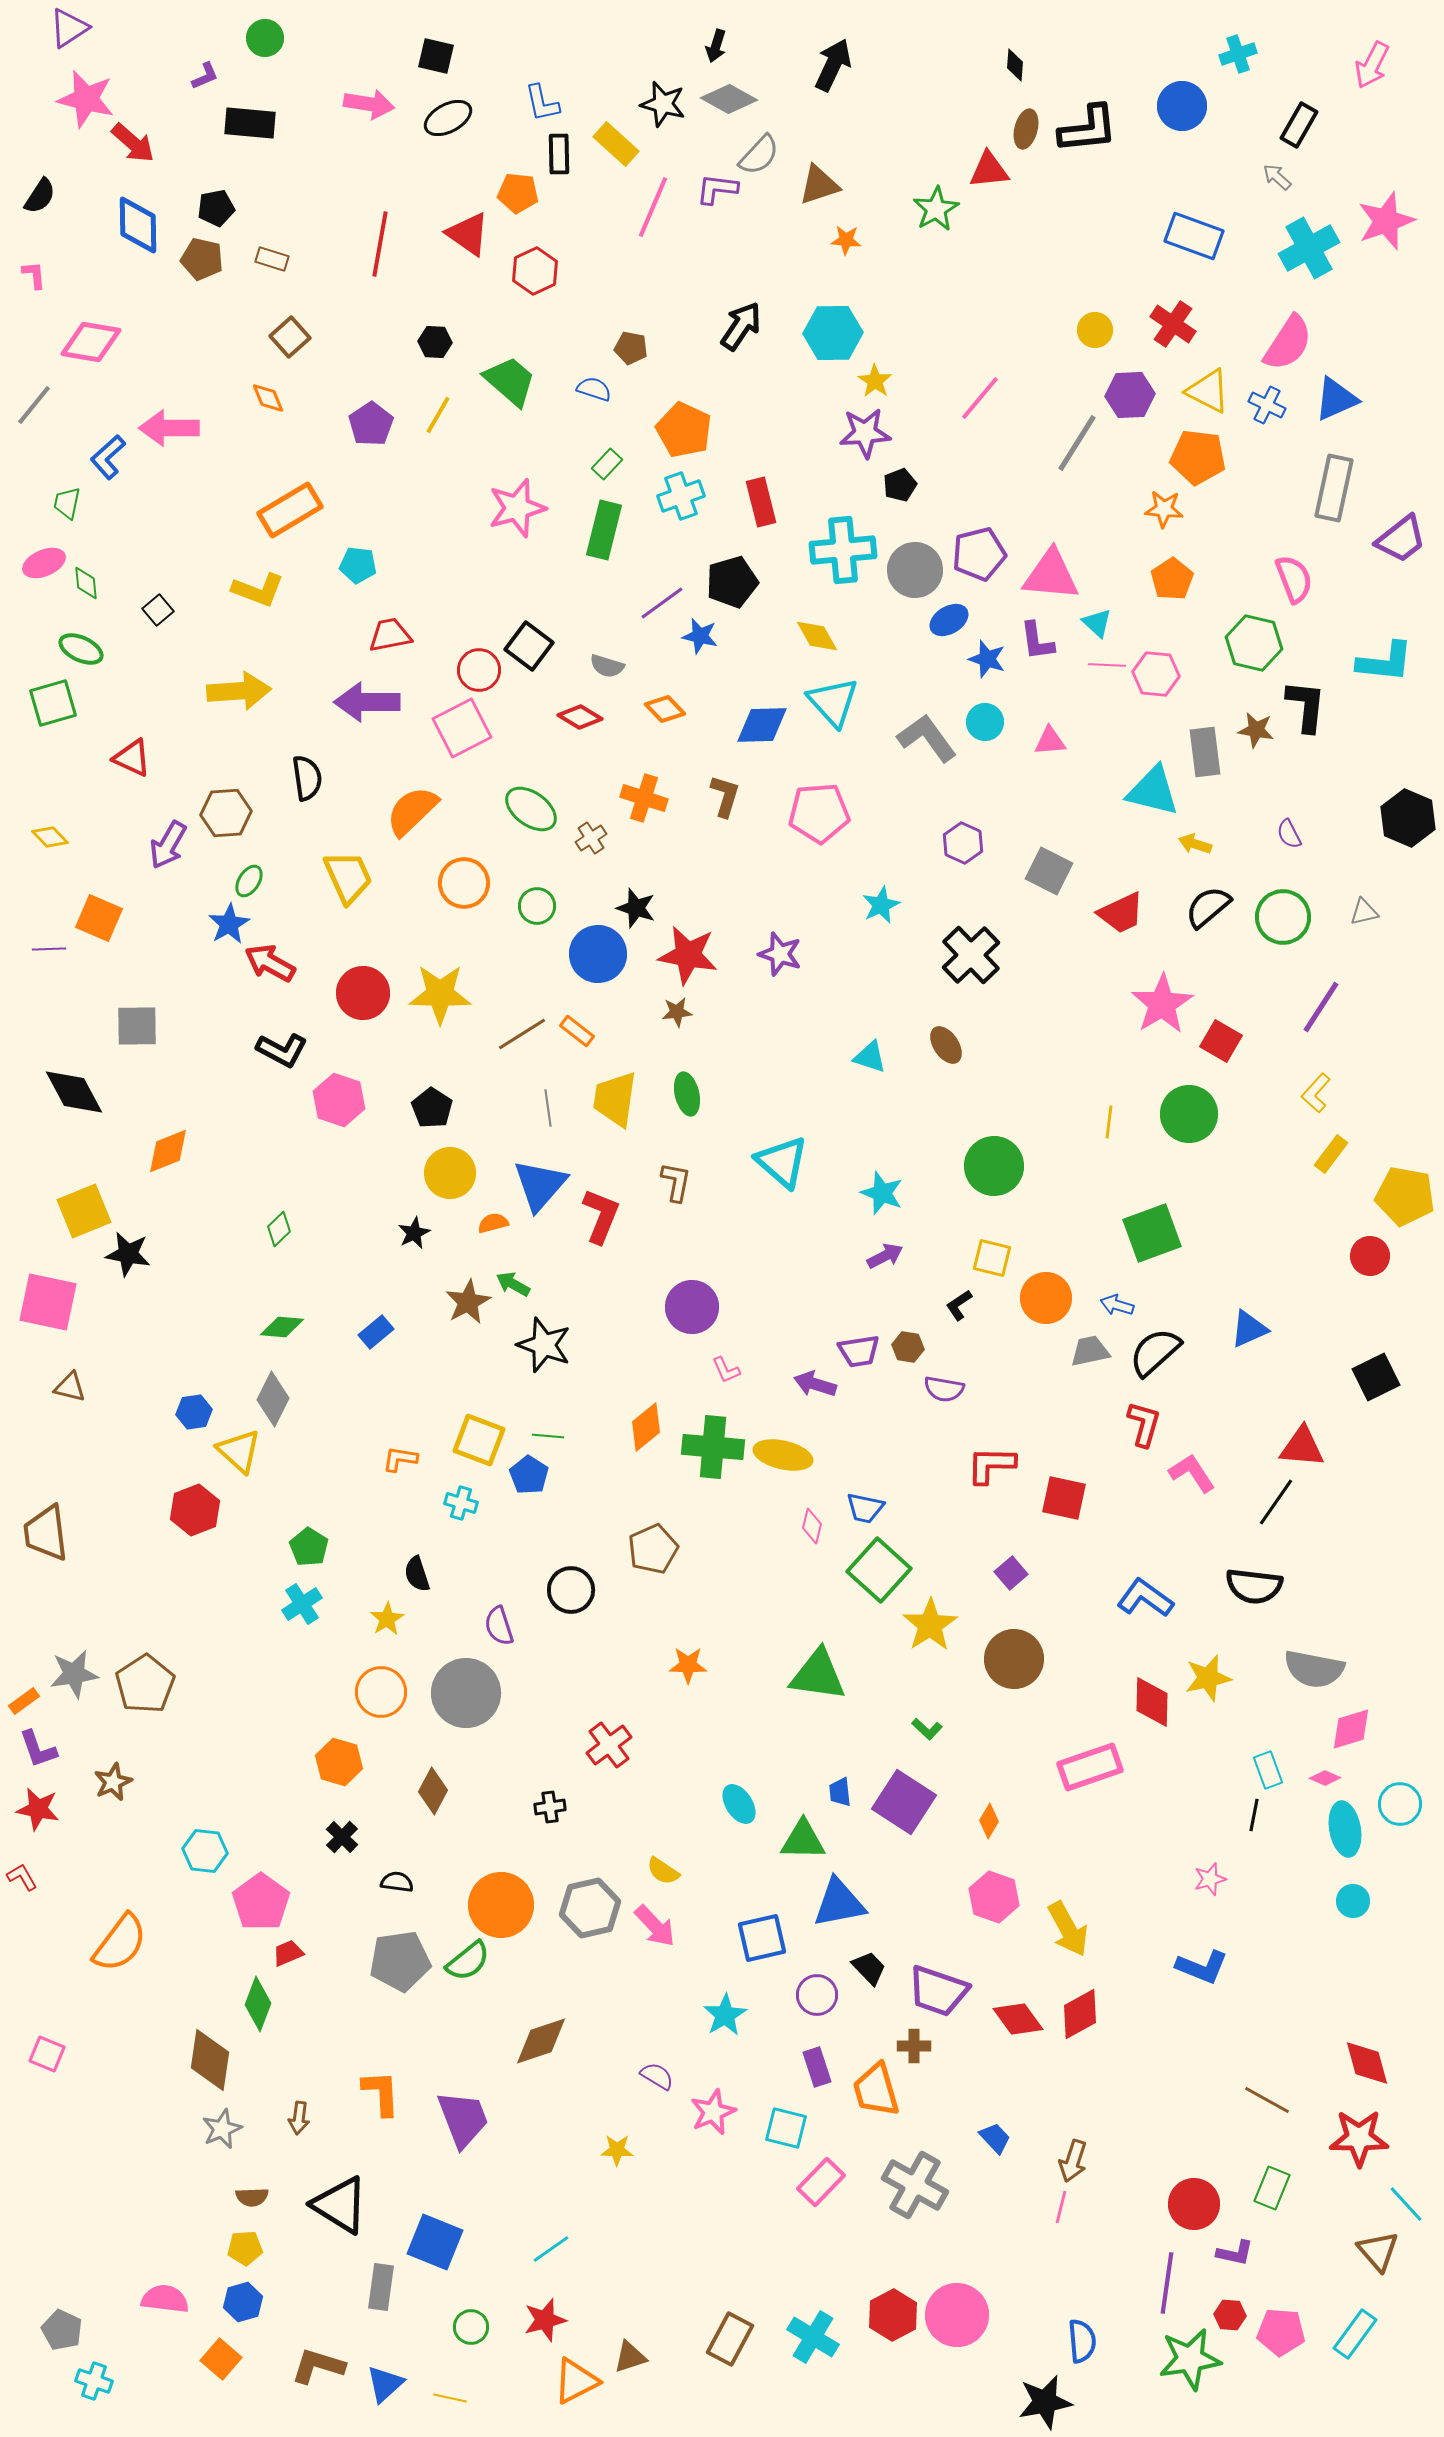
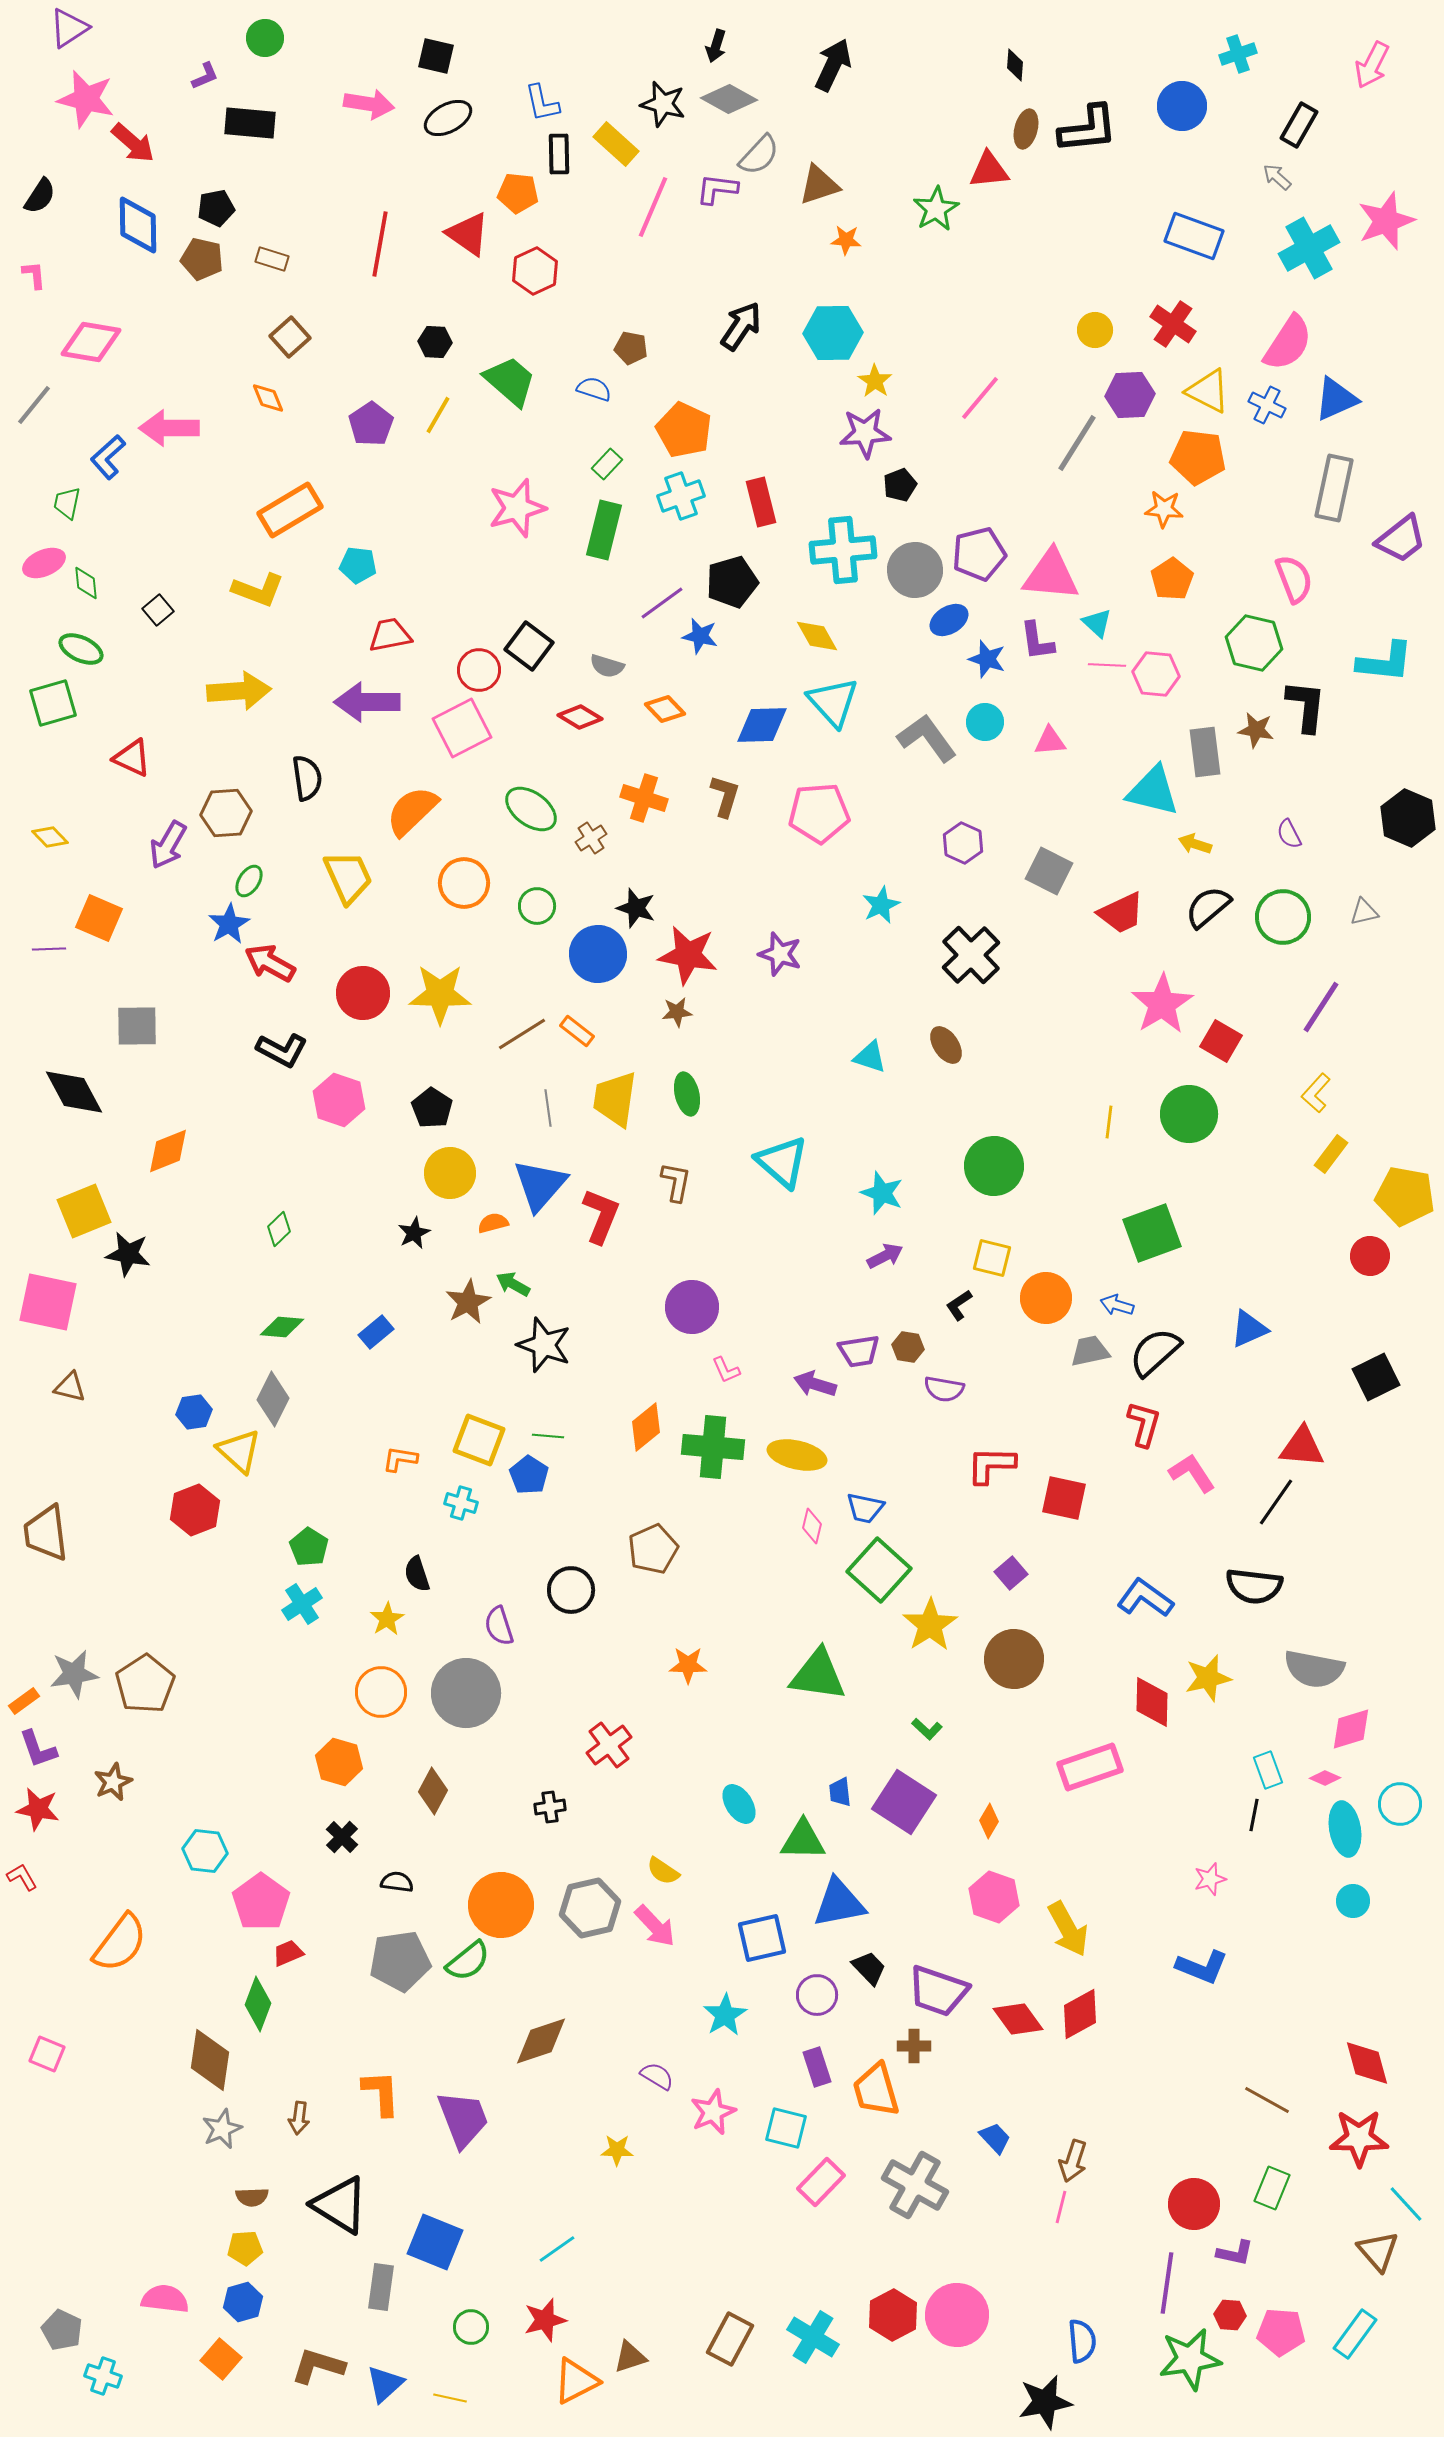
yellow ellipse at (783, 1455): moved 14 px right
cyan line at (551, 2249): moved 6 px right
cyan cross at (94, 2381): moved 9 px right, 5 px up
